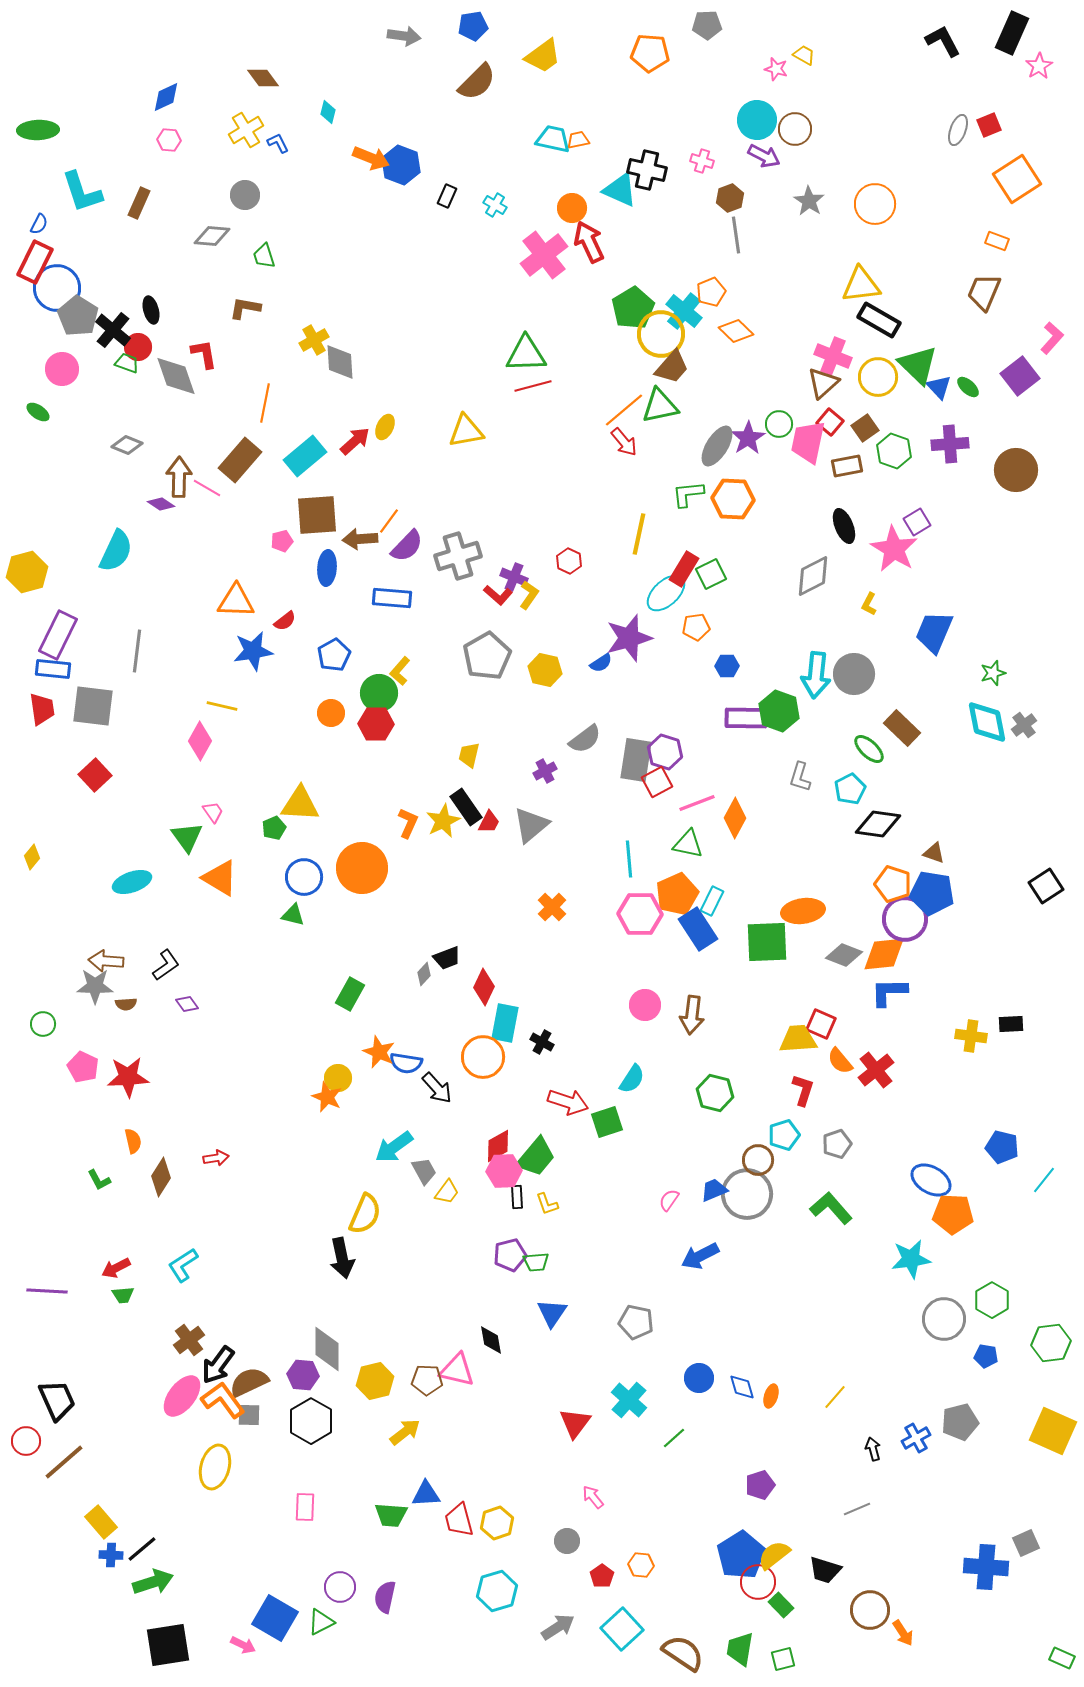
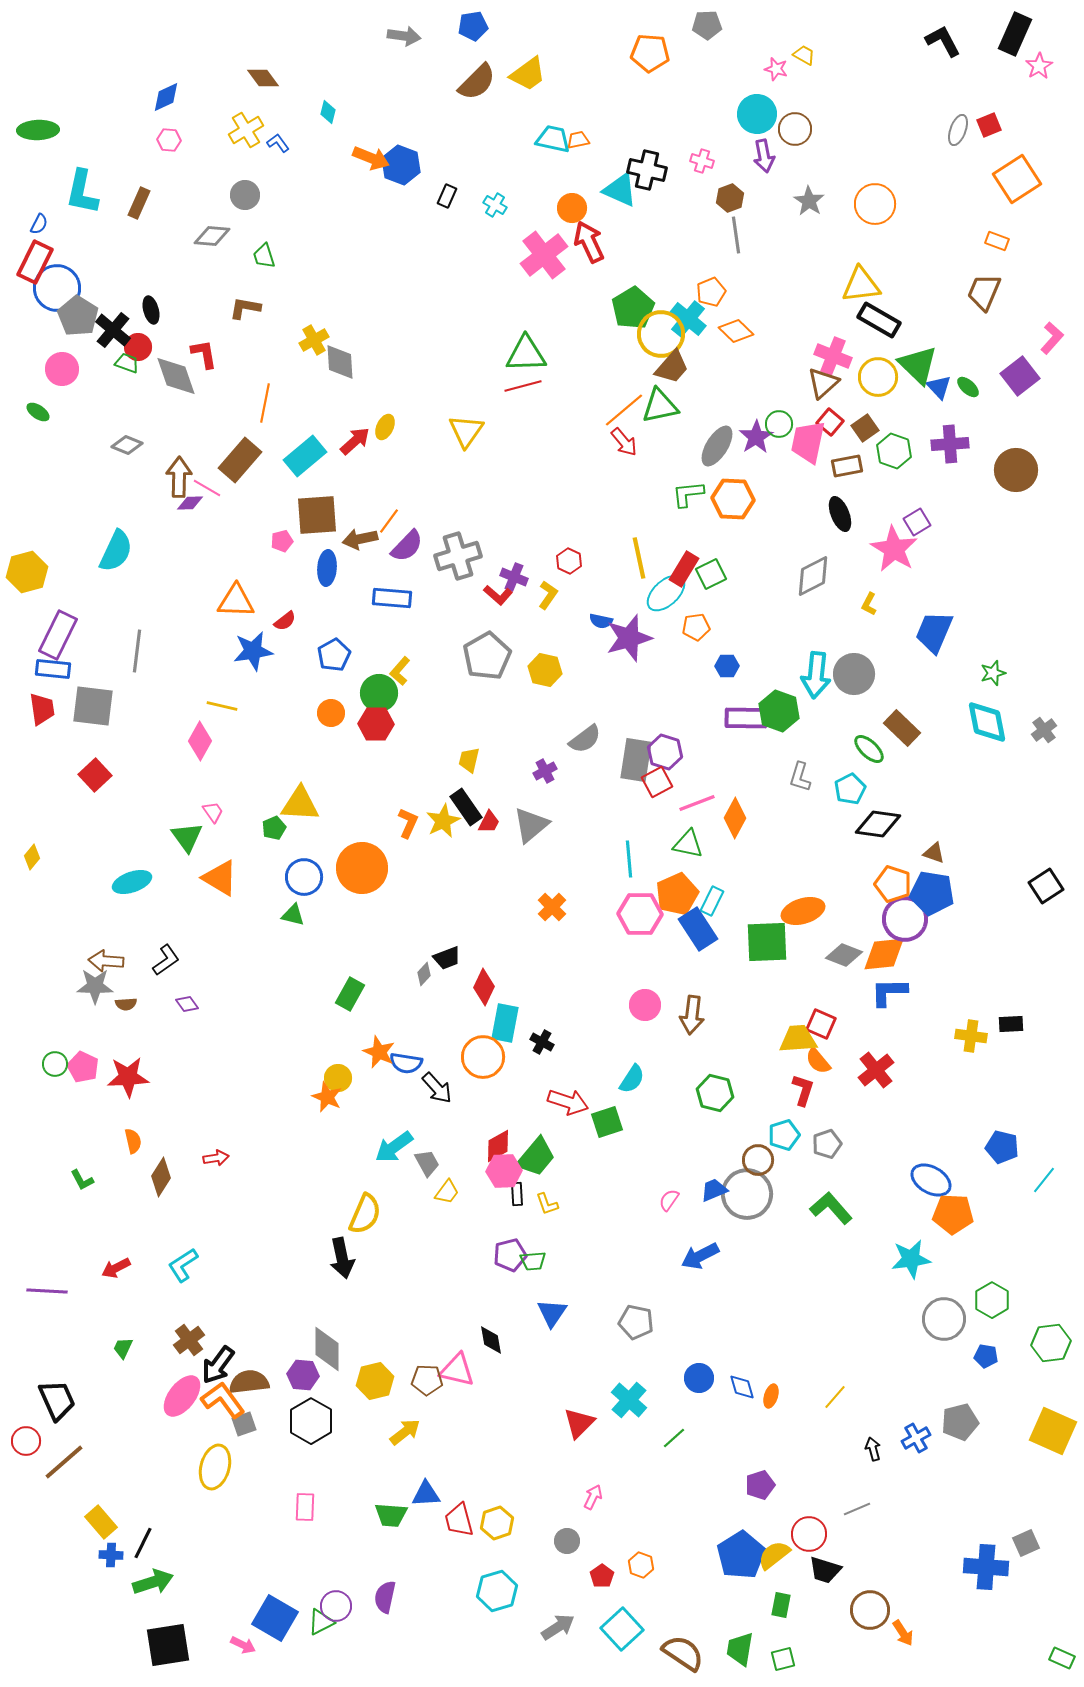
black rectangle at (1012, 33): moved 3 px right, 1 px down
yellow trapezoid at (543, 56): moved 15 px left, 18 px down
cyan circle at (757, 120): moved 6 px up
blue L-shape at (278, 143): rotated 10 degrees counterclockwise
purple arrow at (764, 156): rotated 52 degrees clockwise
cyan L-shape at (82, 192): rotated 30 degrees clockwise
cyan cross at (684, 311): moved 4 px right, 8 px down
red line at (533, 386): moved 10 px left
yellow triangle at (466, 431): rotated 45 degrees counterclockwise
purple star at (748, 438): moved 8 px right, 1 px up
purple diamond at (161, 504): moved 29 px right, 1 px up; rotated 36 degrees counterclockwise
black ellipse at (844, 526): moved 4 px left, 12 px up
yellow line at (639, 534): moved 24 px down; rotated 24 degrees counterclockwise
brown arrow at (360, 539): rotated 8 degrees counterclockwise
yellow L-shape at (529, 595): moved 19 px right
blue semicircle at (601, 663): moved 42 px up; rotated 45 degrees clockwise
gray cross at (1024, 725): moved 20 px right, 5 px down
yellow trapezoid at (469, 755): moved 5 px down
orange ellipse at (803, 911): rotated 9 degrees counterclockwise
black L-shape at (166, 965): moved 5 px up
green circle at (43, 1024): moved 12 px right, 40 px down
orange semicircle at (840, 1061): moved 22 px left
gray pentagon at (837, 1144): moved 10 px left
gray trapezoid at (424, 1171): moved 3 px right, 8 px up
green L-shape at (99, 1180): moved 17 px left
black rectangle at (517, 1197): moved 3 px up
green trapezoid at (536, 1262): moved 3 px left, 1 px up
green trapezoid at (123, 1295): moved 53 px down; rotated 120 degrees clockwise
brown semicircle at (249, 1382): rotated 18 degrees clockwise
gray square at (249, 1415): moved 5 px left, 9 px down; rotated 20 degrees counterclockwise
red triangle at (575, 1423): moved 4 px right; rotated 8 degrees clockwise
pink arrow at (593, 1497): rotated 65 degrees clockwise
black line at (142, 1549): moved 1 px right, 6 px up; rotated 24 degrees counterclockwise
orange hexagon at (641, 1565): rotated 15 degrees clockwise
red circle at (758, 1582): moved 51 px right, 48 px up
purple circle at (340, 1587): moved 4 px left, 19 px down
green rectangle at (781, 1605): rotated 55 degrees clockwise
